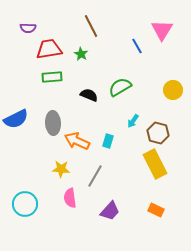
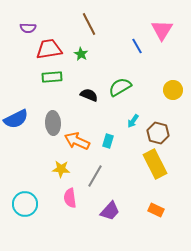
brown line: moved 2 px left, 2 px up
